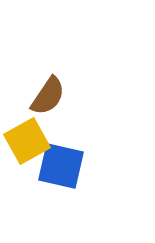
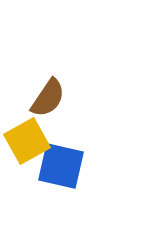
brown semicircle: moved 2 px down
